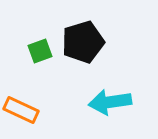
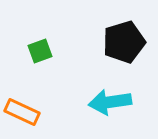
black pentagon: moved 41 px right
orange rectangle: moved 1 px right, 2 px down
